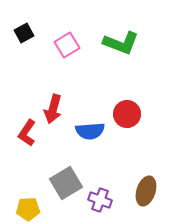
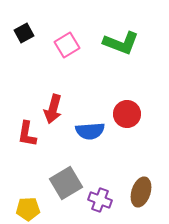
red L-shape: moved 1 px down; rotated 24 degrees counterclockwise
brown ellipse: moved 5 px left, 1 px down
